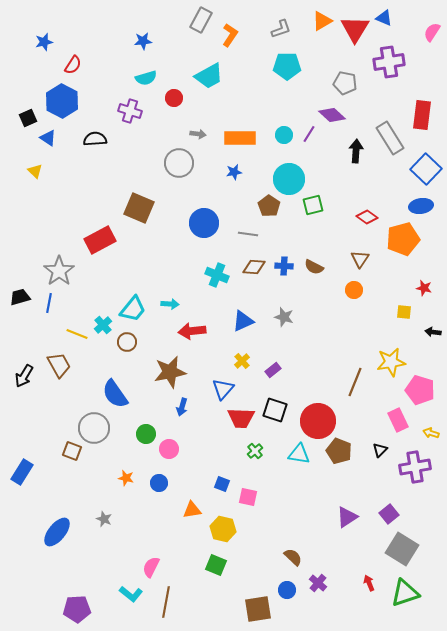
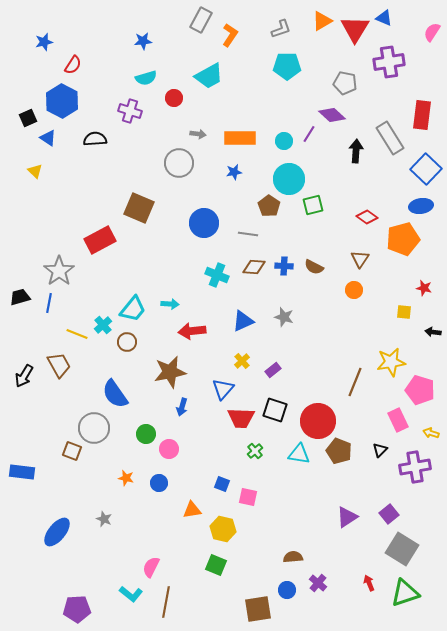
cyan circle at (284, 135): moved 6 px down
blue rectangle at (22, 472): rotated 65 degrees clockwise
brown semicircle at (293, 557): rotated 48 degrees counterclockwise
